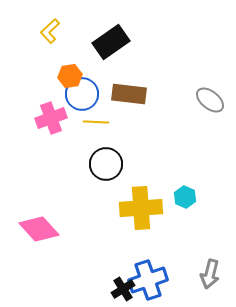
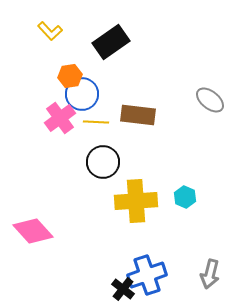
yellow L-shape: rotated 90 degrees counterclockwise
brown rectangle: moved 9 px right, 21 px down
pink cross: moved 9 px right; rotated 16 degrees counterclockwise
black circle: moved 3 px left, 2 px up
yellow cross: moved 5 px left, 7 px up
pink diamond: moved 6 px left, 2 px down
blue cross: moved 1 px left, 5 px up
black cross: rotated 20 degrees counterclockwise
